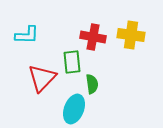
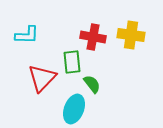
green semicircle: rotated 30 degrees counterclockwise
